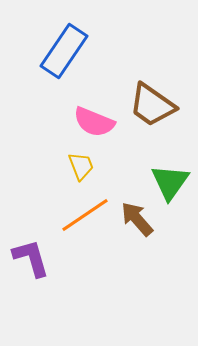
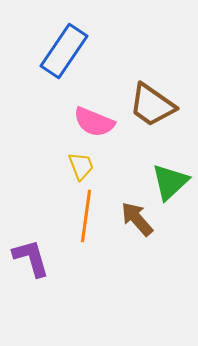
green triangle: rotated 12 degrees clockwise
orange line: moved 1 px right, 1 px down; rotated 48 degrees counterclockwise
